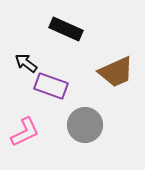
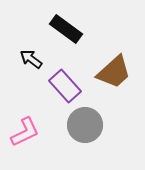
black rectangle: rotated 12 degrees clockwise
black arrow: moved 5 px right, 4 px up
brown trapezoid: moved 2 px left; rotated 18 degrees counterclockwise
purple rectangle: moved 14 px right; rotated 28 degrees clockwise
